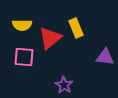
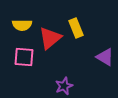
purple triangle: rotated 24 degrees clockwise
purple star: moved 1 px down; rotated 18 degrees clockwise
